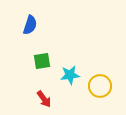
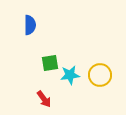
blue semicircle: rotated 18 degrees counterclockwise
green square: moved 8 px right, 2 px down
yellow circle: moved 11 px up
